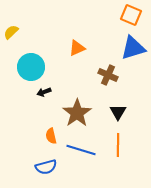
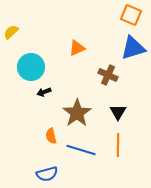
blue semicircle: moved 1 px right, 7 px down
